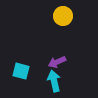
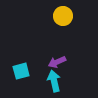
cyan square: rotated 30 degrees counterclockwise
